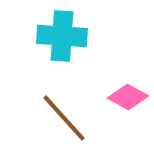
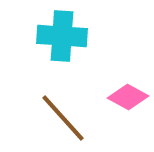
brown line: moved 1 px left
